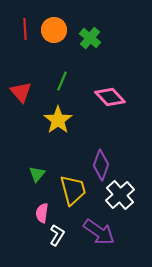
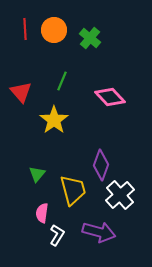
yellow star: moved 4 px left
purple arrow: rotated 20 degrees counterclockwise
